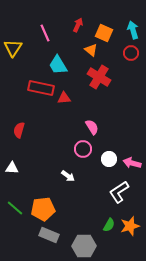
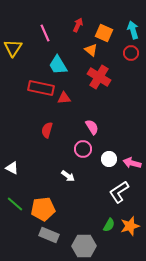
red semicircle: moved 28 px right
white triangle: rotated 24 degrees clockwise
green line: moved 4 px up
